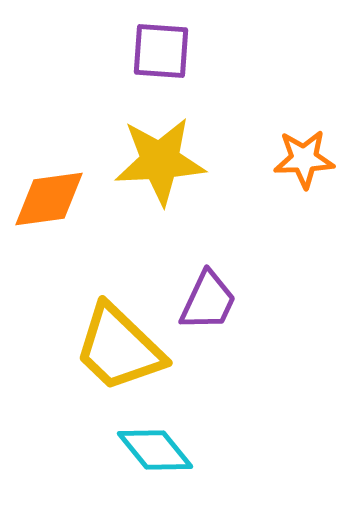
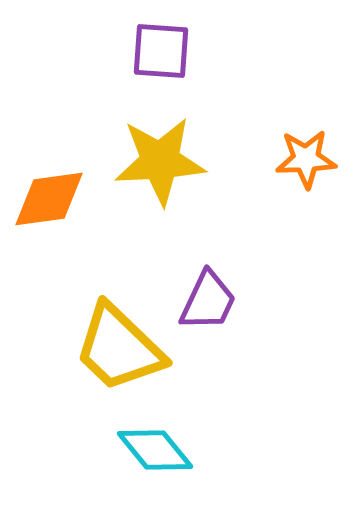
orange star: moved 2 px right
